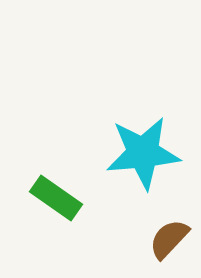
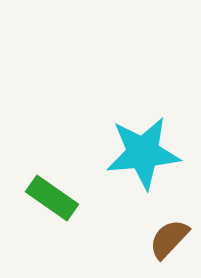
green rectangle: moved 4 px left
